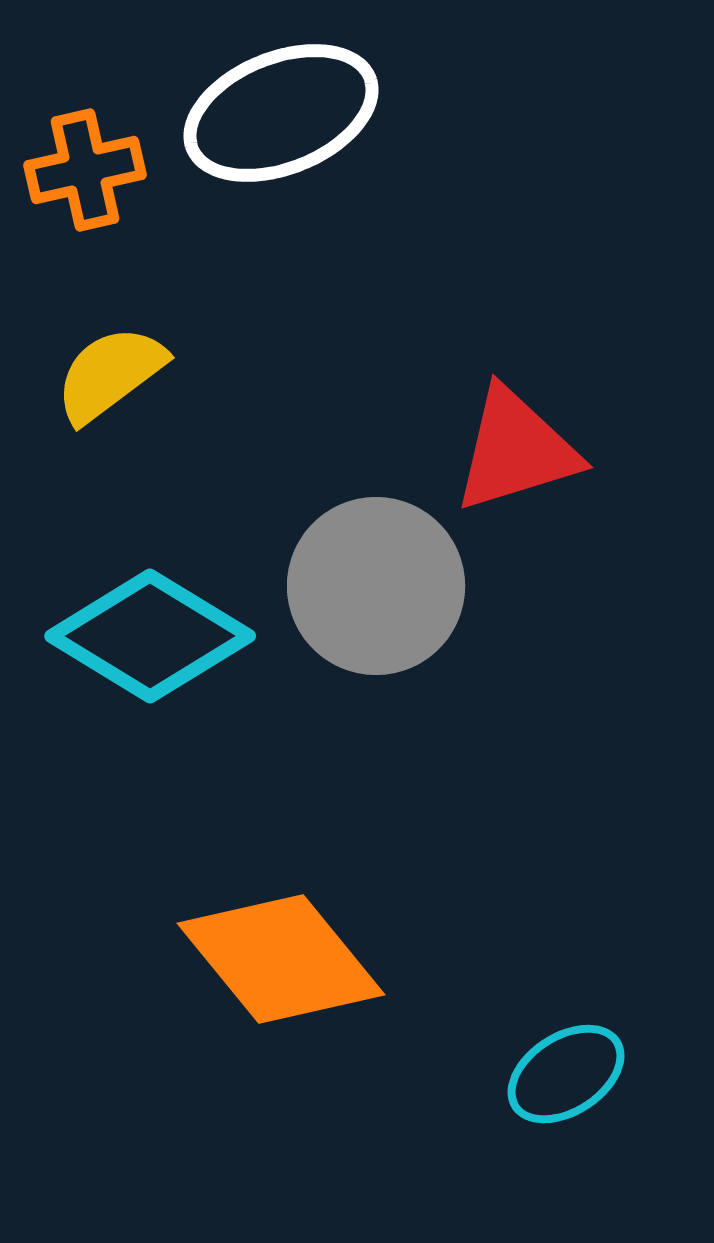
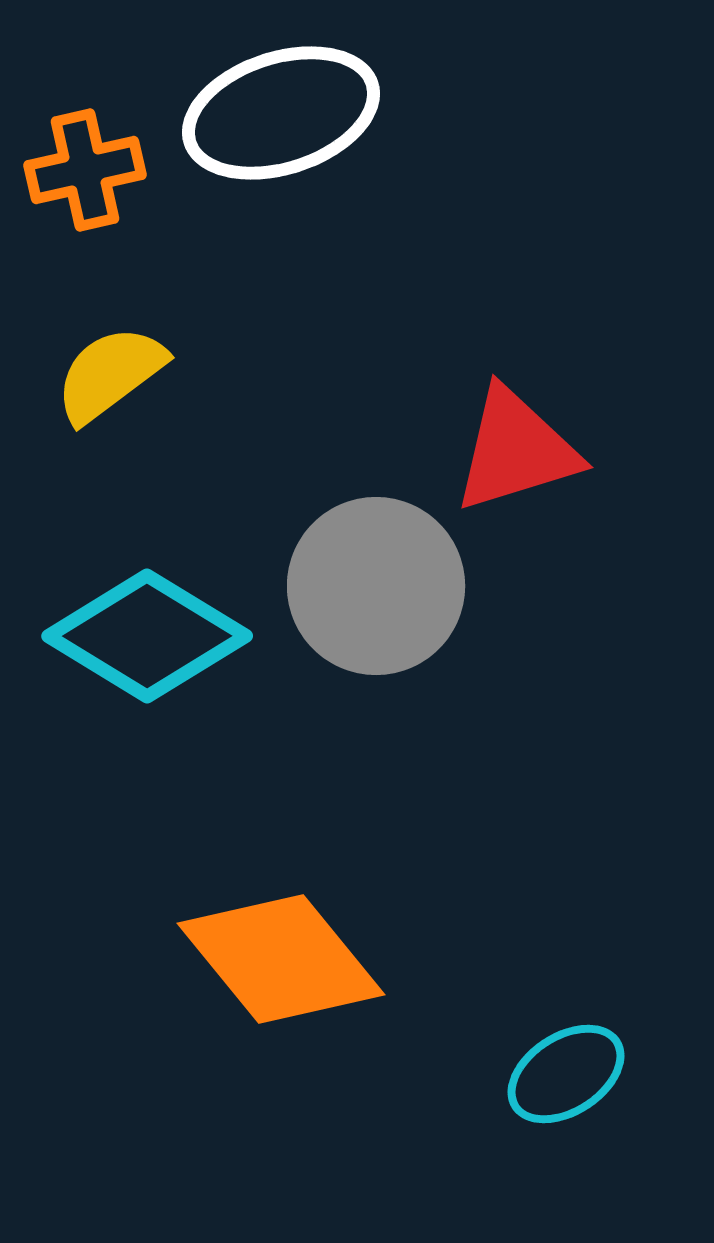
white ellipse: rotated 4 degrees clockwise
cyan diamond: moved 3 px left
